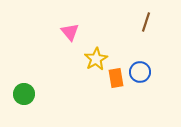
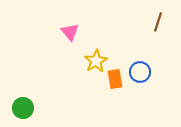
brown line: moved 12 px right
yellow star: moved 2 px down
orange rectangle: moved 1 px left, 1 px down
green circle: moved 1 px left, 14 px down
